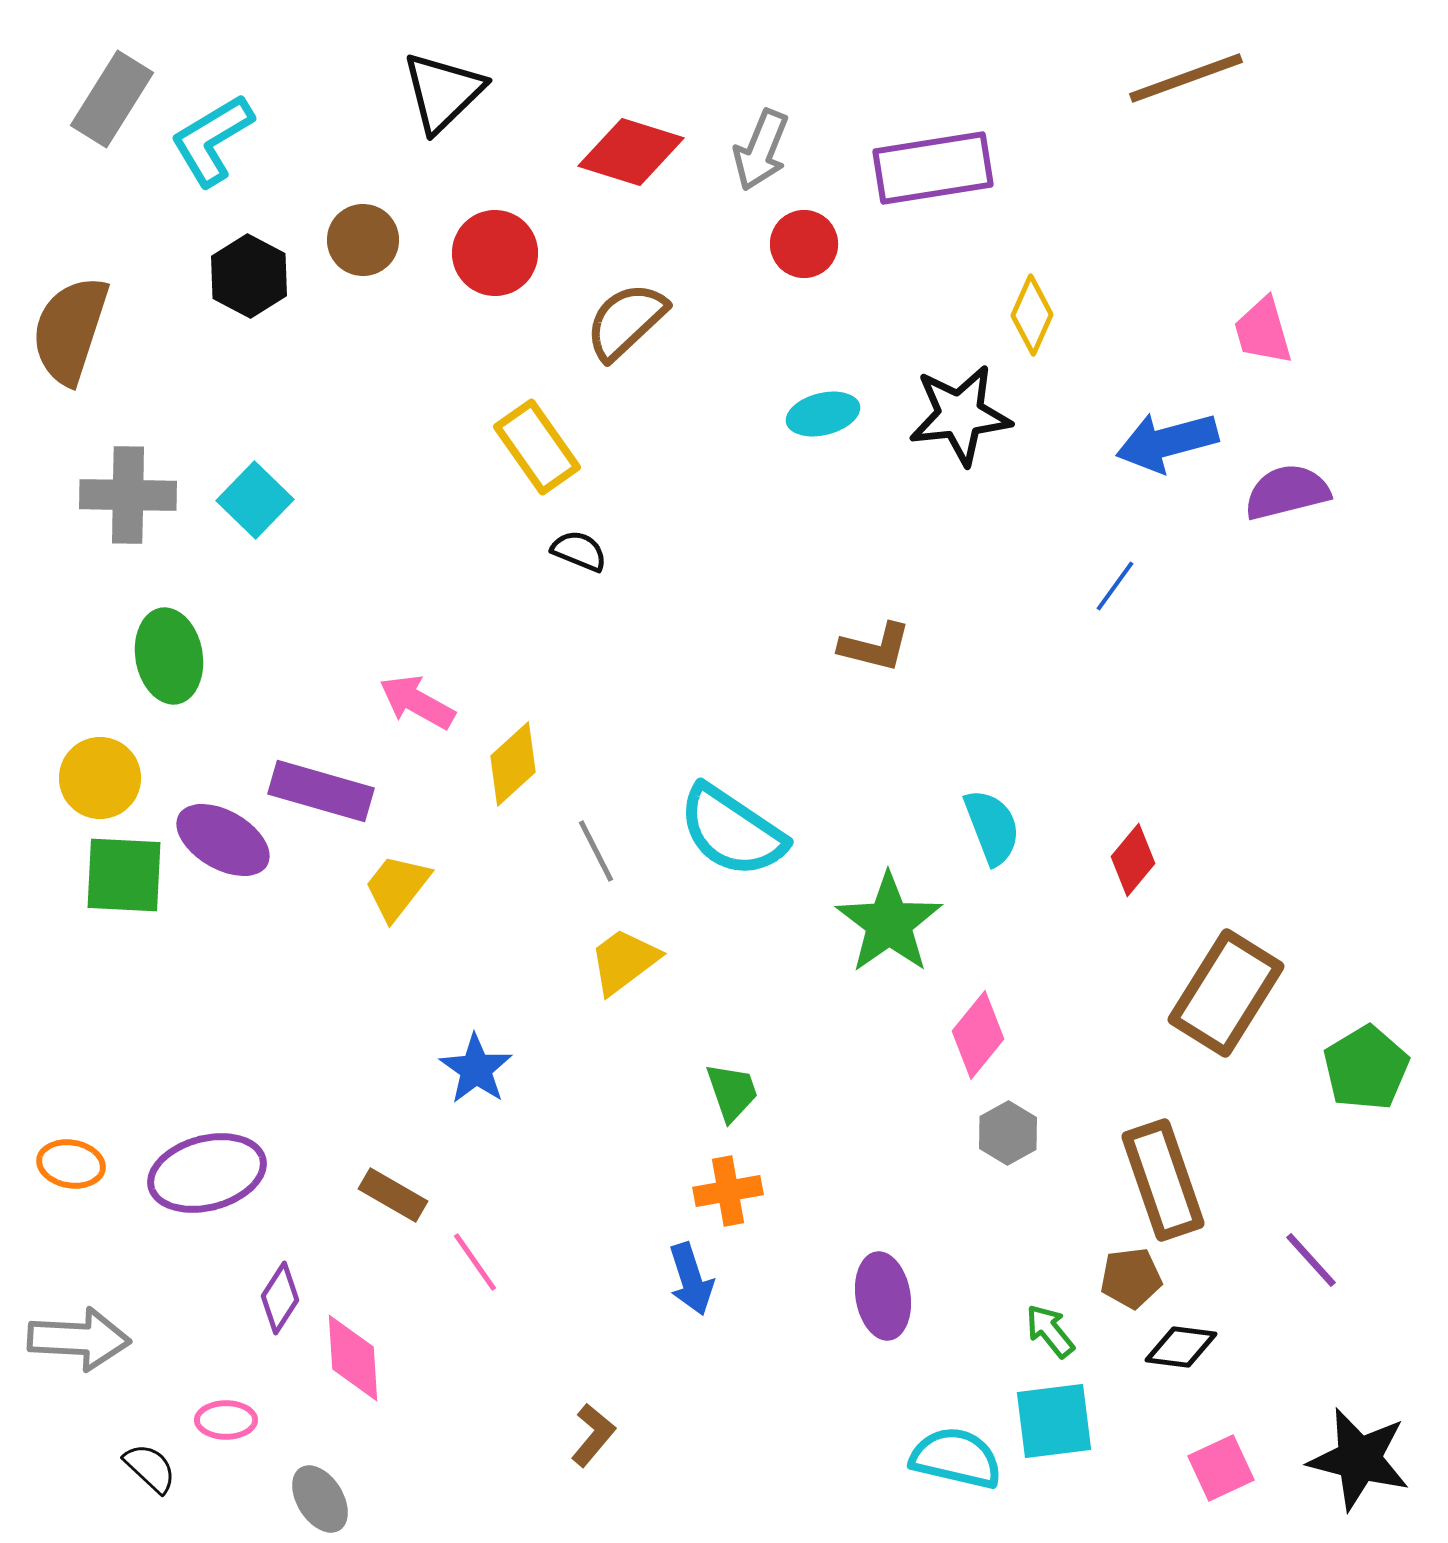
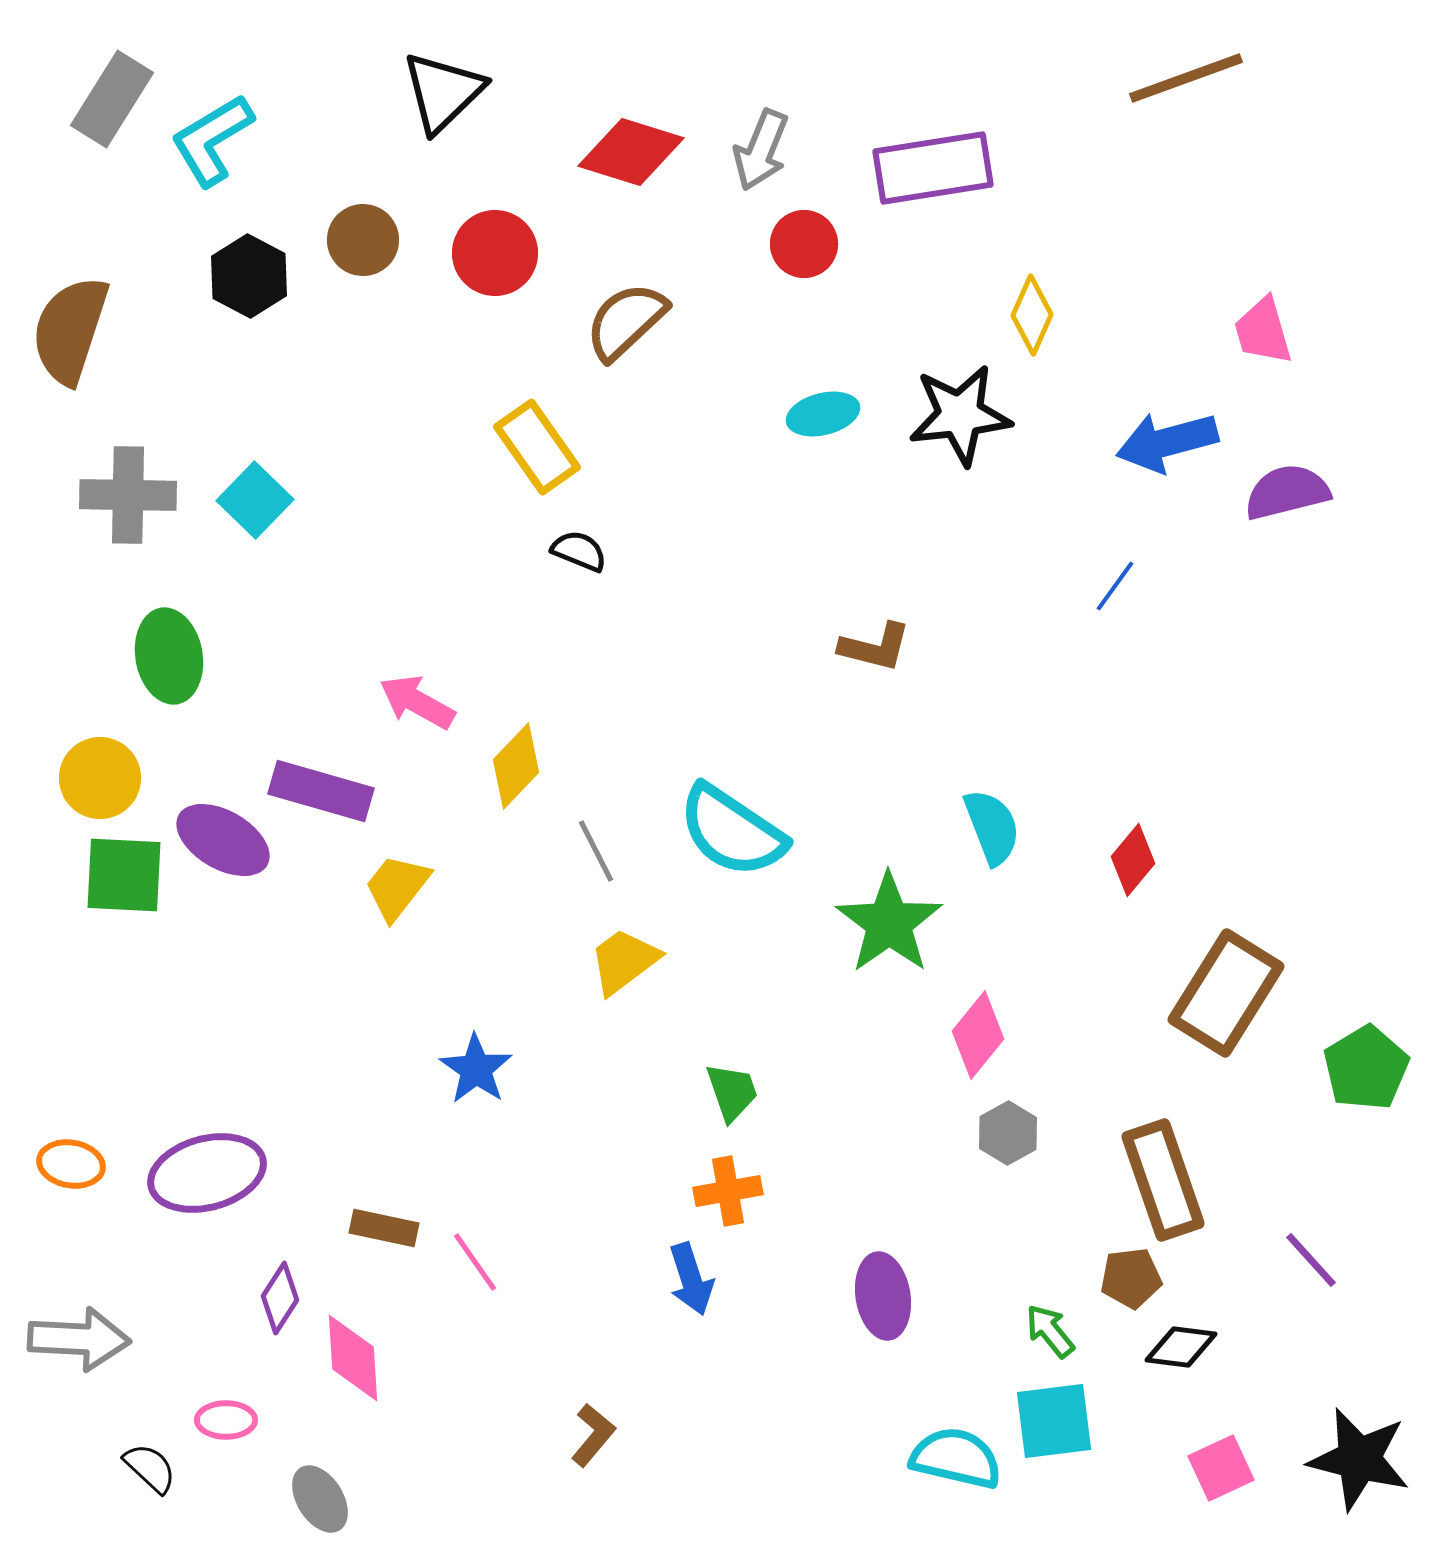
yellow diamond at (513, 764): moved 3 px right, 2 px down; rotated 4 degrees counterclockwise
brown rectangle at (393, 1195): moved 9 px left, 33 px down; rotated 18 degrees counterclockwise
